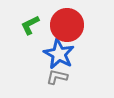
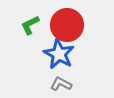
gray L-shape: moved 4 px right, 7 px down; rotated 15 degrees clockwise
